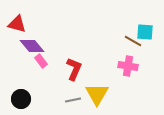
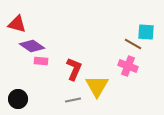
cyan square: moved 1 px right
brown line: moved 3 px down
purple diamond: rotated 15 degrees counterclockwise
pink rectangle: rotated 48 degrees counterclockwise
pink cross: rotated 12 degrees clockwise
yellow triangle: moved 8 px up
black circle: moved 3 px left
